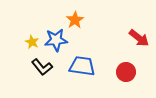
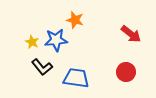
orange star: rotated 24 degrees counterclockwise
red arrow: moved 8 px left, 4 px up
blue trapezoid: moved 6 px left, 12 px down
